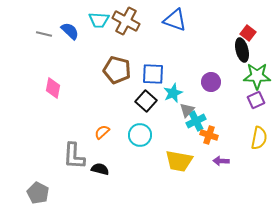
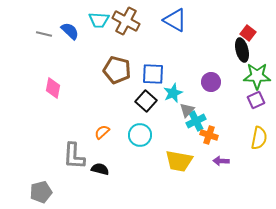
blue triangle: rotated 10 degrees clockwise
gray pentagon: moved 3 px right, 1 px up; rotated 30 degrees clockwise
